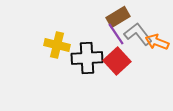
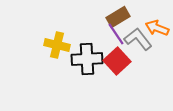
gray L-shape: moved 5 px down
orange arrow: moved 14 px up
black cross: moved 1 px down
